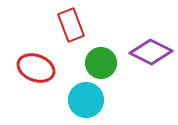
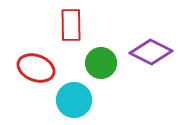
red rectangle: rotated 20 degrees clockwise
cyan circle: moved 12 px left
